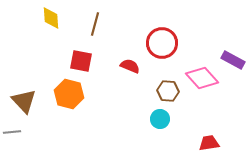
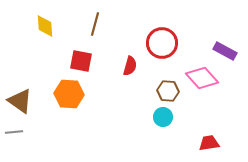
yellow diamond: moved 6 px left, 8 px down
purple rectangle: moved 8 px left, 9 px up
red semicircle: rotated 84 degrees clockwise
orange hexagon: rotated 12 degrees counterclockwise
brown triangle: moved 4 px left; rotated 12 degrees counterclockwise
cyan circle: moved 3 px right, 2 px up
gray line: moved 2 px right
